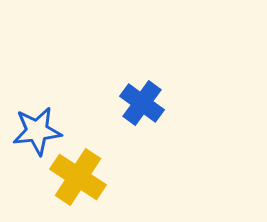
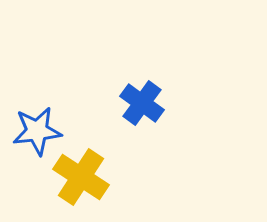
yellow cross: moved 3 px right
